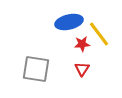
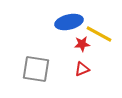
yellow line: rotated 24 degrees counterclockwise
red triangle: rotated 35 degrees clockwise
